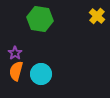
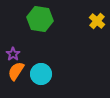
yellow cross: moved 5 px down
purple star: moved 2 px left, 1 px down
orange semicircle: rotated 18 degrees clockwise
